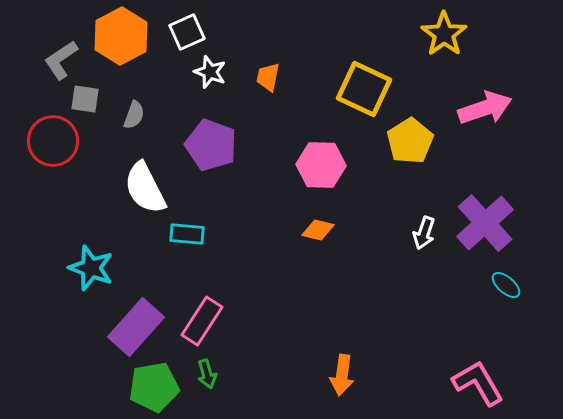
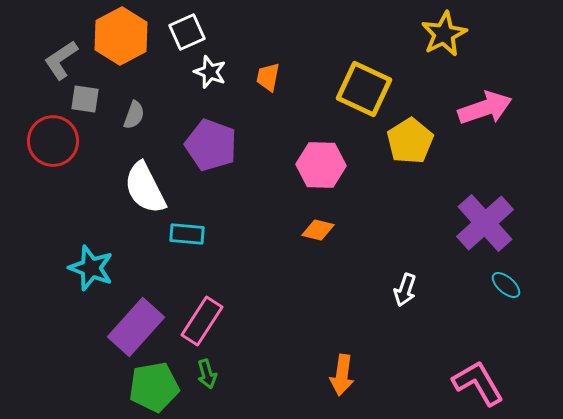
yellow star: rotated 9 degrees clockwise
white arrow: moved 19 px left, 57 px down
